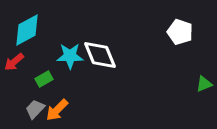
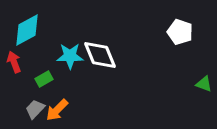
red arrow: rotated 110 degrees clockwise
green triangle: rotated 42 degrees clockwise
